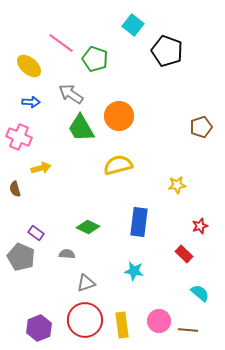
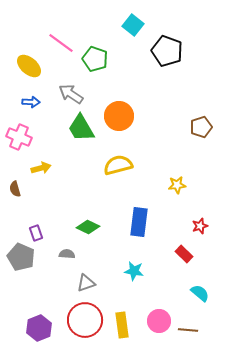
purple rectangle: rotated 35 degrees clockwise
